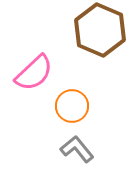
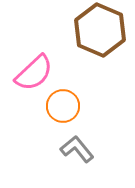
orange circle: moved 9 px left
